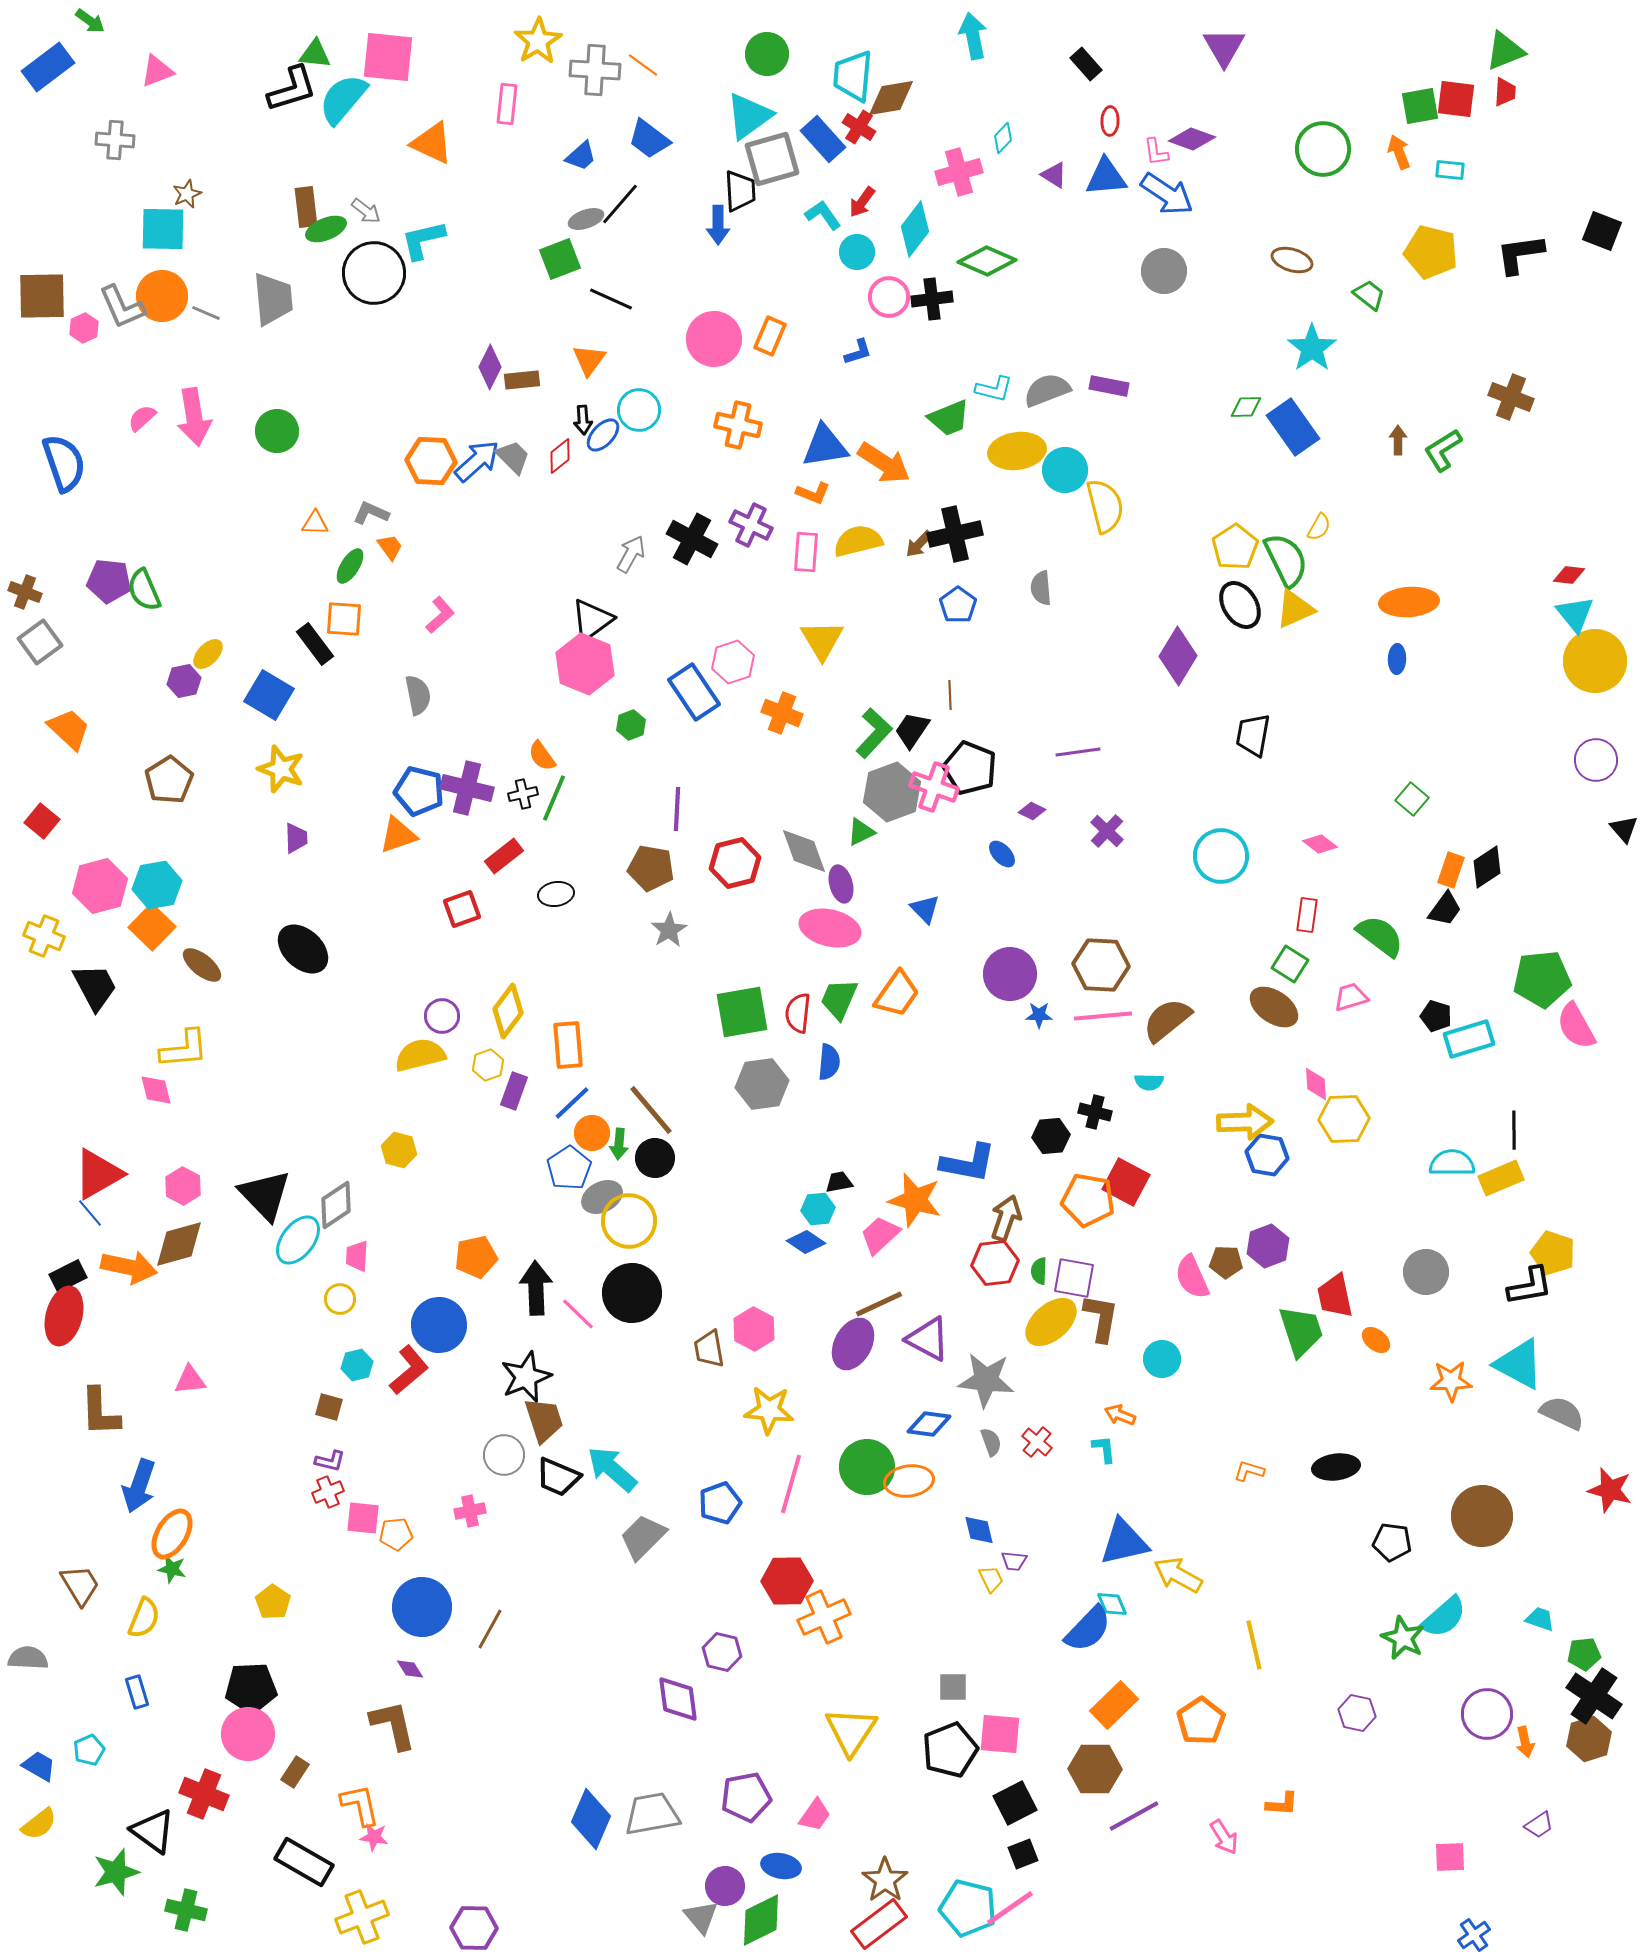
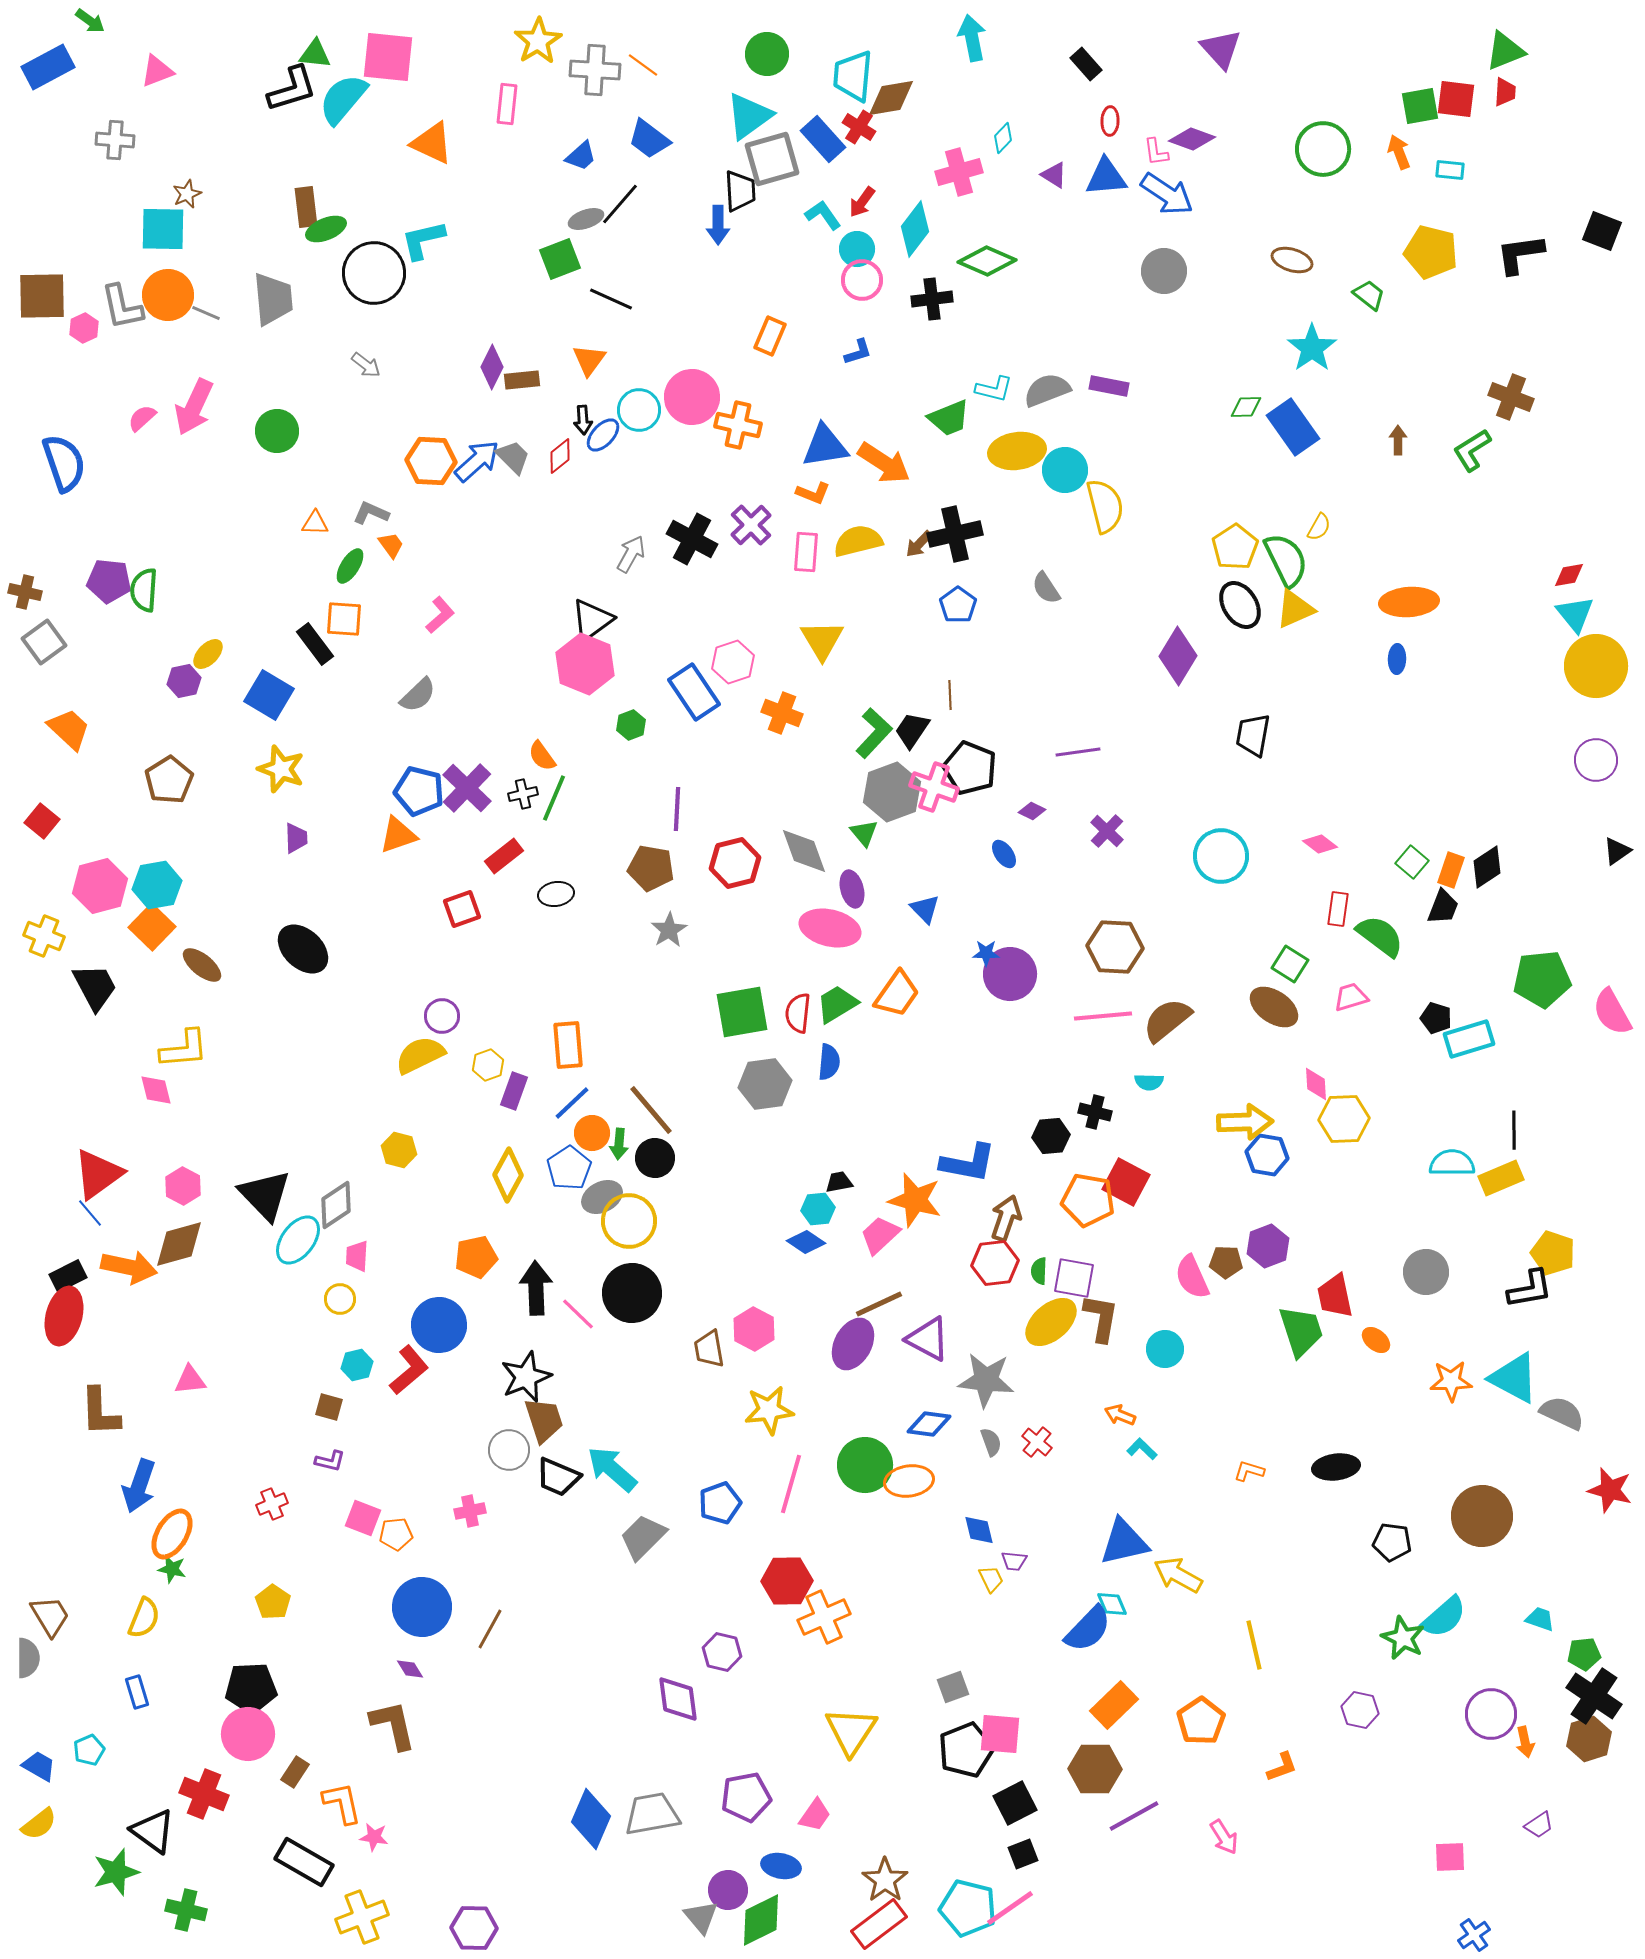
cyan arrow at (973, 36): moved 1 px left, 2 px down
purple triangle at (1224, 47): moved 3 px left, 2 px down; rotated 12 degrees counterclockwise
blue rectangle at (48, 67): rotated 9 degrees clockwise
gray arrow at (366, 211): moved 154 px down
cyan circle at (857, 252): moved 3 px up
orange circle at (162, 296): moved 6 px right, 1 px up
pink circle at (889, 297): moved 27 px left, 17 px up
gray L-shape at (122, 307): rotated 12 degrees clockwise
pink circle at (714, 339): moved 22 px left, 58 px down
purple diamond at (490, 367): moved 2 px right
pink arrow at (194, 417): moved 10 px up; rotated 34 degrees clockwise
green L-shape at (1443, 450): moved 29 px right
purple cross at (751, 525): rotated 21 degrees clockwise
orange trapezoid at (390, 547): moved 1 px right, 2 px up
red diamond at (1569, 575): rotated 16 degrees counterclockwise
gray semicircle at (1041, 588): moved 5 px right; rotated 28 degrees counterclockwise
green semicircle at (144, 590): rotated 27 degrees clockwise
brown cross at (25, 592): rotated 8 degrees counterclockwise
gray square at (40, 642): moved 4 px right
yellow circle at (1595, 661): moved 1 px right, 5 px down
gray semicircle at (418, 695): rotated 57 degrees clockwise
purple cross at (467, 788): rotated 30 degrees clockwise
green square at (1412, 799): moved 63 px down
black triangle at (1624, 829): moved 7 px left, 22 px down; rotated 36 degrees clockwise
green triangle at (861, 832): moved 3 px right, 1 px down; rotated 44 degrees counterclockwise
blue ellipse at (1002, 854): moved 2 px right; rotated 8 degrees clockwise
purple ellipse at (841, 884): moved 11 px right, 5 px down
black trapezoid at (1445, 909): moved 2 px left, 2 px up; rotated 15 degrees counterclockwise
red rectangle at (1307, 915): moved 31 px right, 6 px up
brown hexagon at (1101, 965): moved 14 px right, 18 px up
green trapezoid at (839, 999): moved 2 px left, 5 px down; rotated 36 degrees clockwise
yellow diamond at (508, 1011): moved 164 px down; rotated 8 degrees counterclockwise
blue star at (1039, 1015): moved 53 px left, 62 px up
black pentagon at (1436, 1016): moved 2 px down
pink semicircle at (1576, 1026): moved 36 px right, 14 px up
yellow semicircle at (420, 1055): rotated 12 degrees counterclockwise
gray hexagon at (762, 1084): moved 3 px right
red triangle at (98, 1174): rotated 6 degrees counterclockwise
black L-shape at (1530, 1286): moved 3 px down
cyan circle at (1162, 1359): moved 3 px right, 10 px up
cyan triangle at (1519, 1364): moved 5 px left, 14 px down
yellow star at (769, 1410): rotated 12 degrees counterclockwise
cyan L-shape at (1104, 1449): moved 38 px right; rotated 40 degrees counterclockwise
gray circle at (504, 1455): moved 5 px right, 5 px up
green circle at (867, 1467): moved 2 px left, 2 px up
red cross at (328, 1492): moved 56 px left, 12 px down
pink square at (363, 1518): rotated 15 degrees clockwise
brown trapezoid at (80, 1585): moved 30 px left, 31 px down
gray semicircle at (28, 1658): rotated 87 degrees clockwise
gray square at (953, 1687): rotated 20 degrees counterclockwise
purple hexagon at (1357, 1713): moved 3 px right, 3 px up
purple circle at (1487, 1714): moved 4 px right
black pentagon at (950, 1750): moved 16 px right
orange L-shape at (1282, 1804): moved 37 px up; rotated 24 degrees counterclockwise
orange L-shape at (360, 1805): moved 18 px left, 2 px up
purple circle at (725, 1886): moved 3 px right, 4 px down
